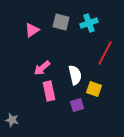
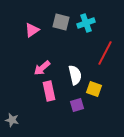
cyan cross: moved 3 px left
